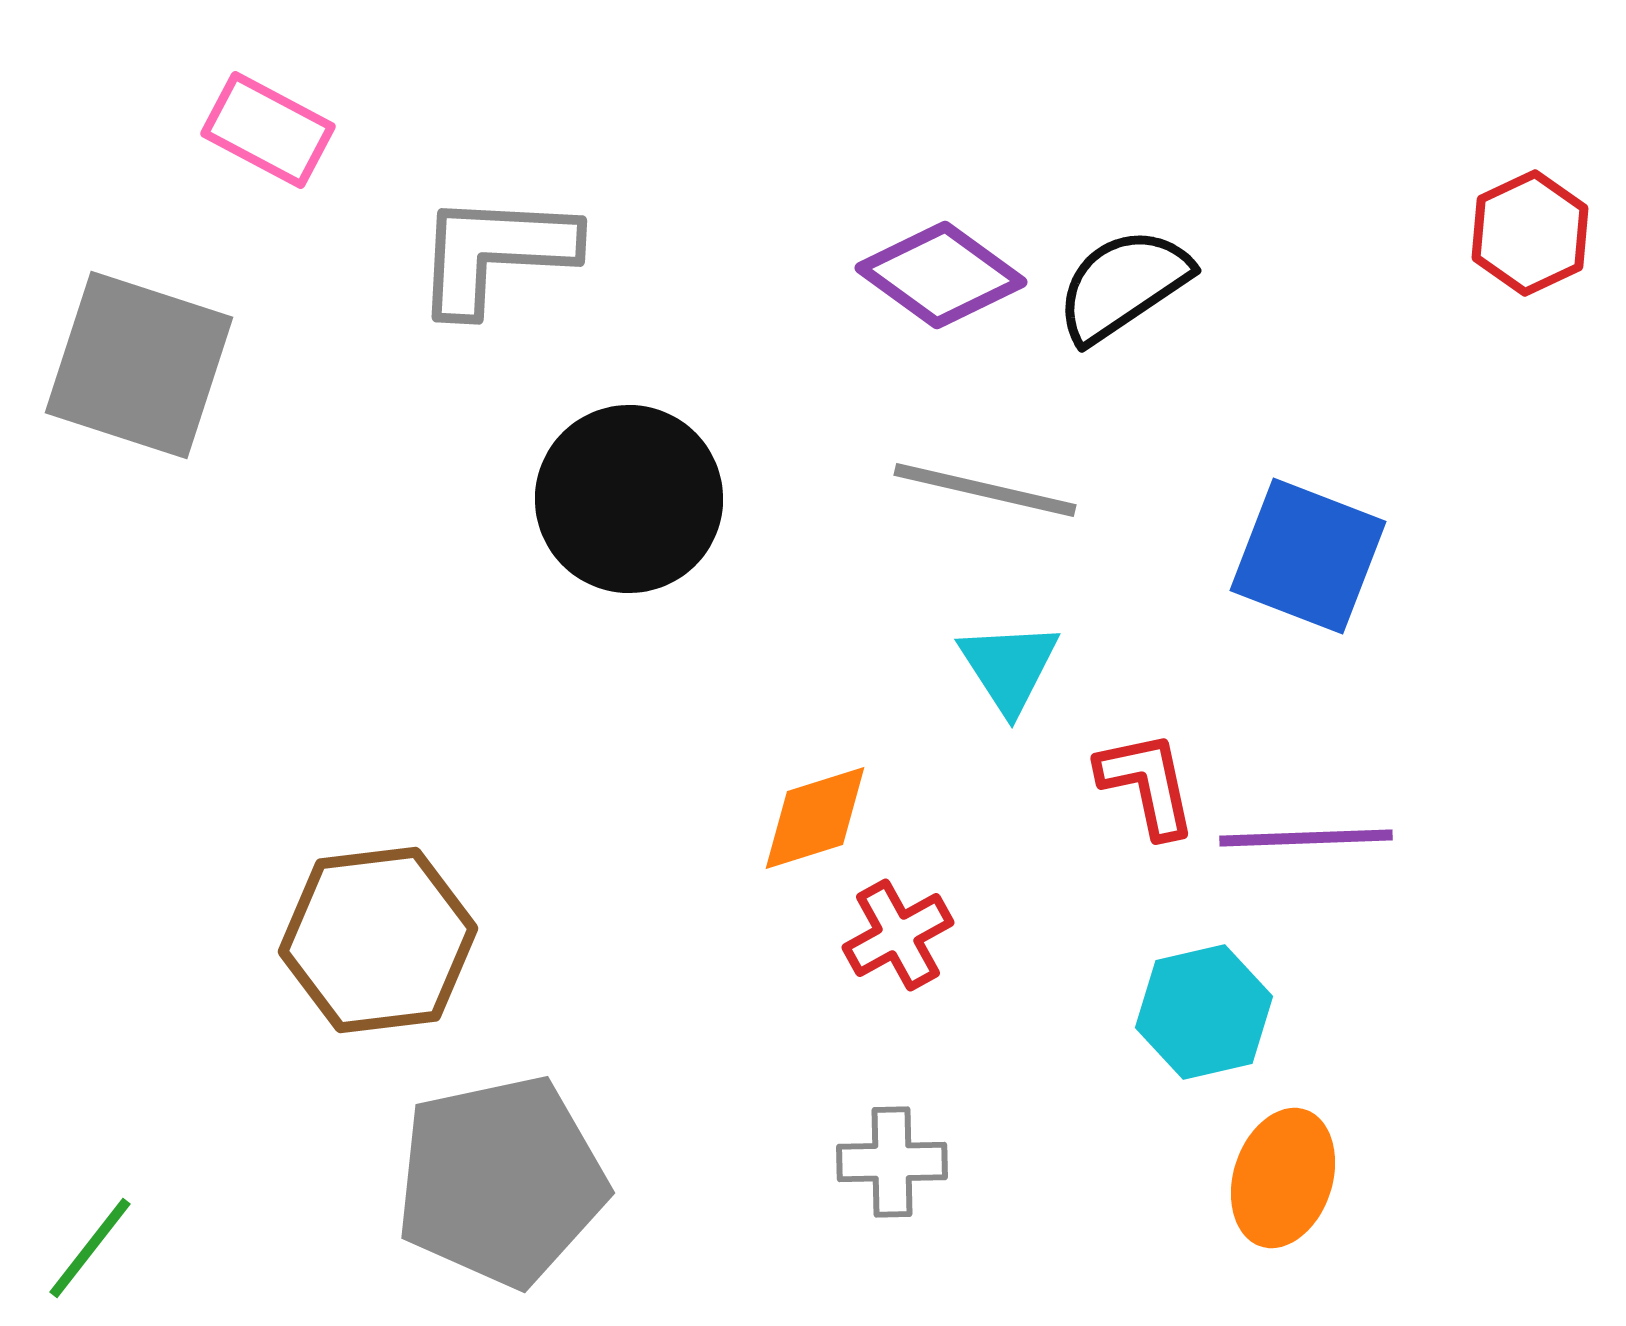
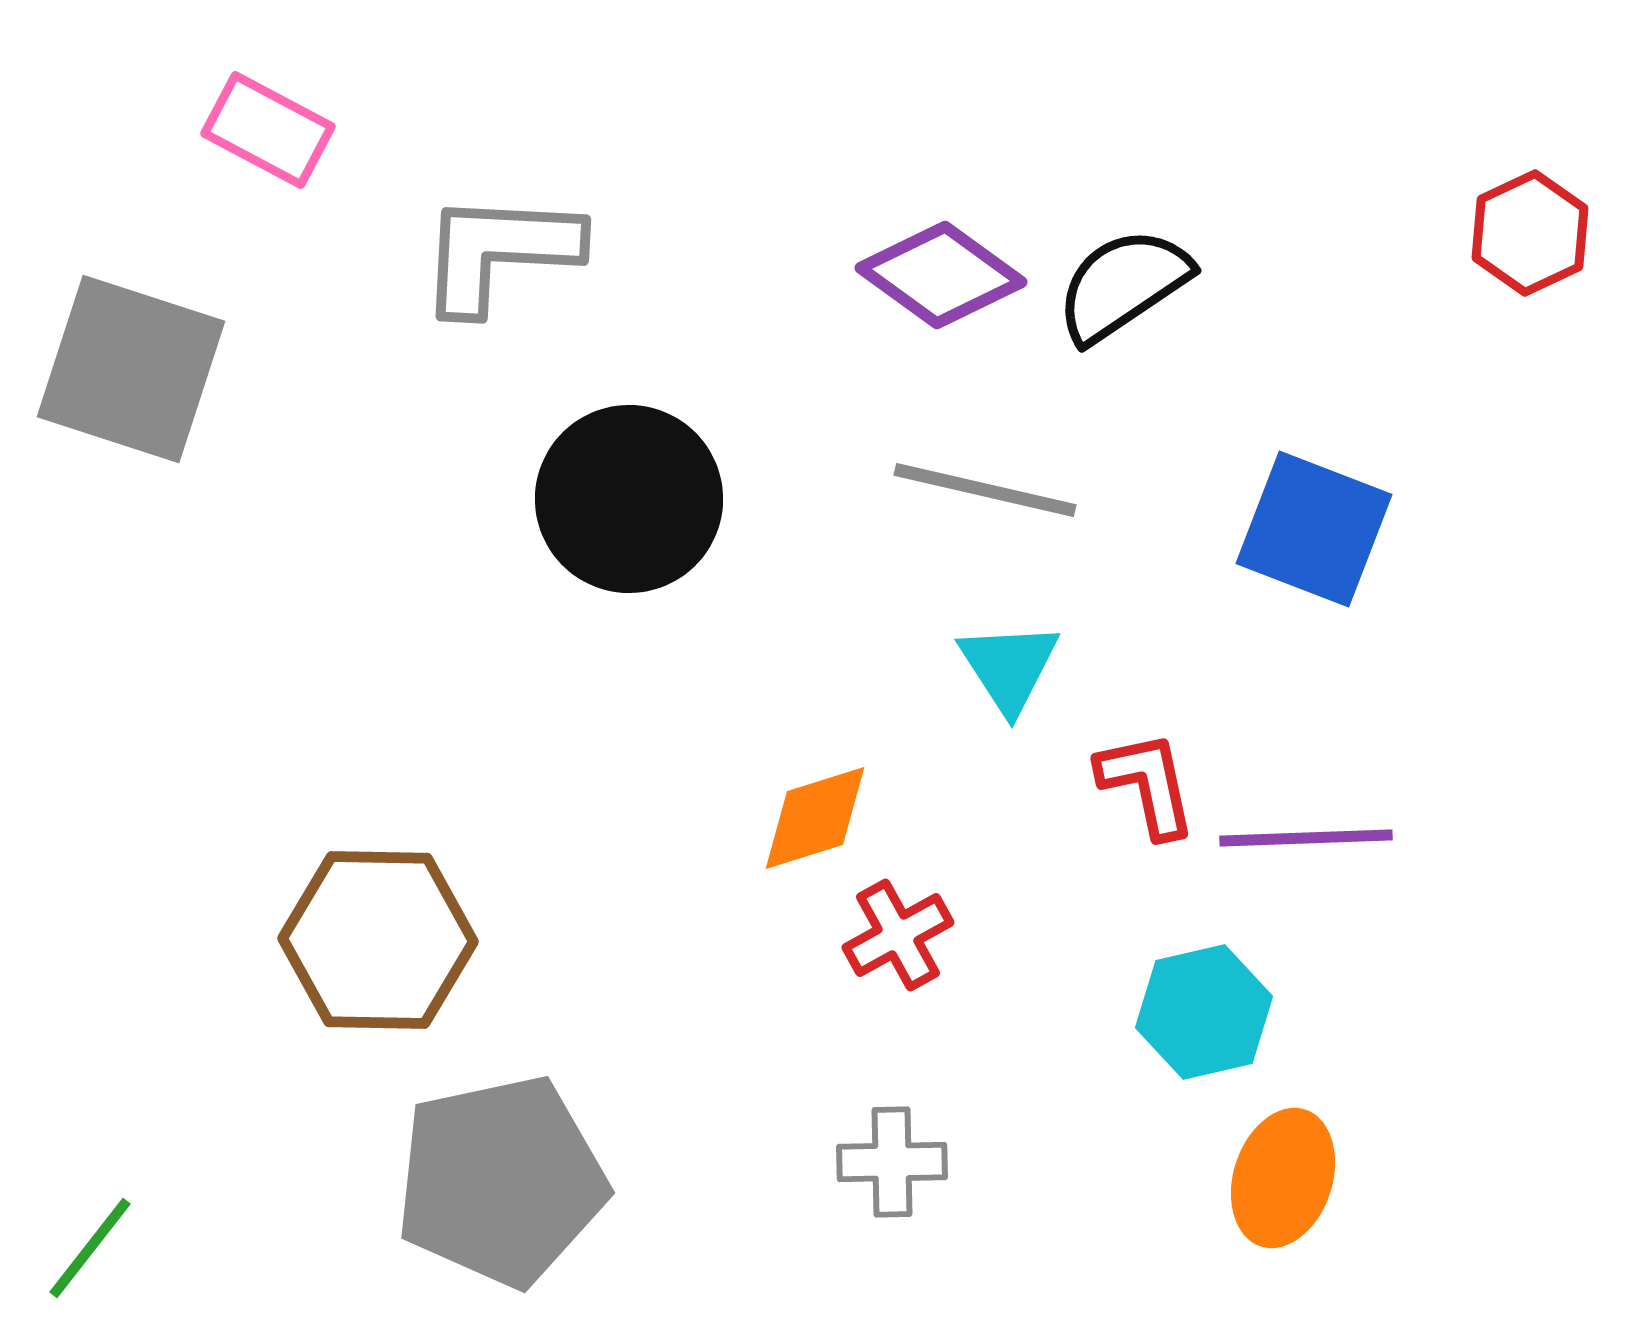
gray L-shape: moved 4 px right, 1 px up
gray square: moved 8 px left, 4 px down
blue square: moved 6 px right, 27 px up
brown hexagon: rotated 8 degrees clockwise
